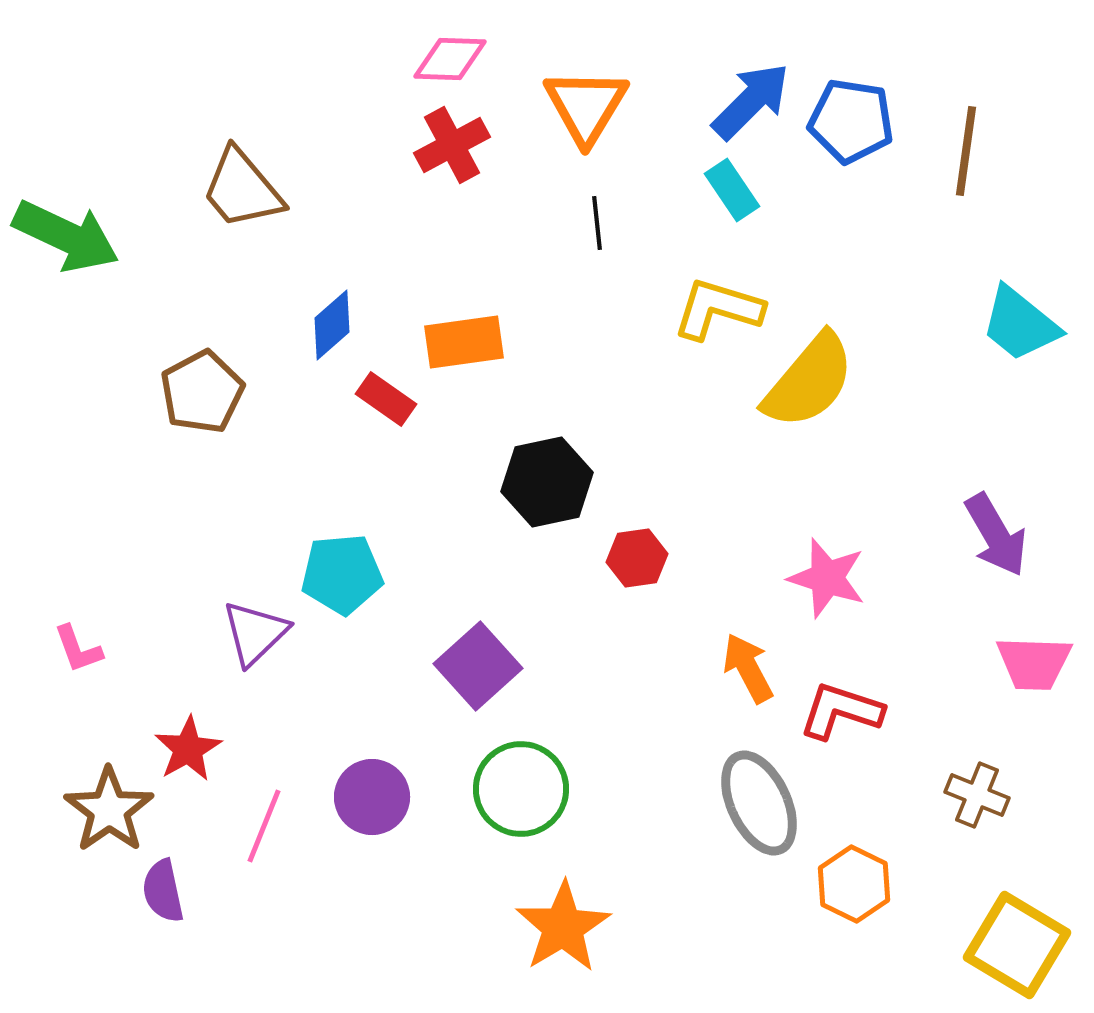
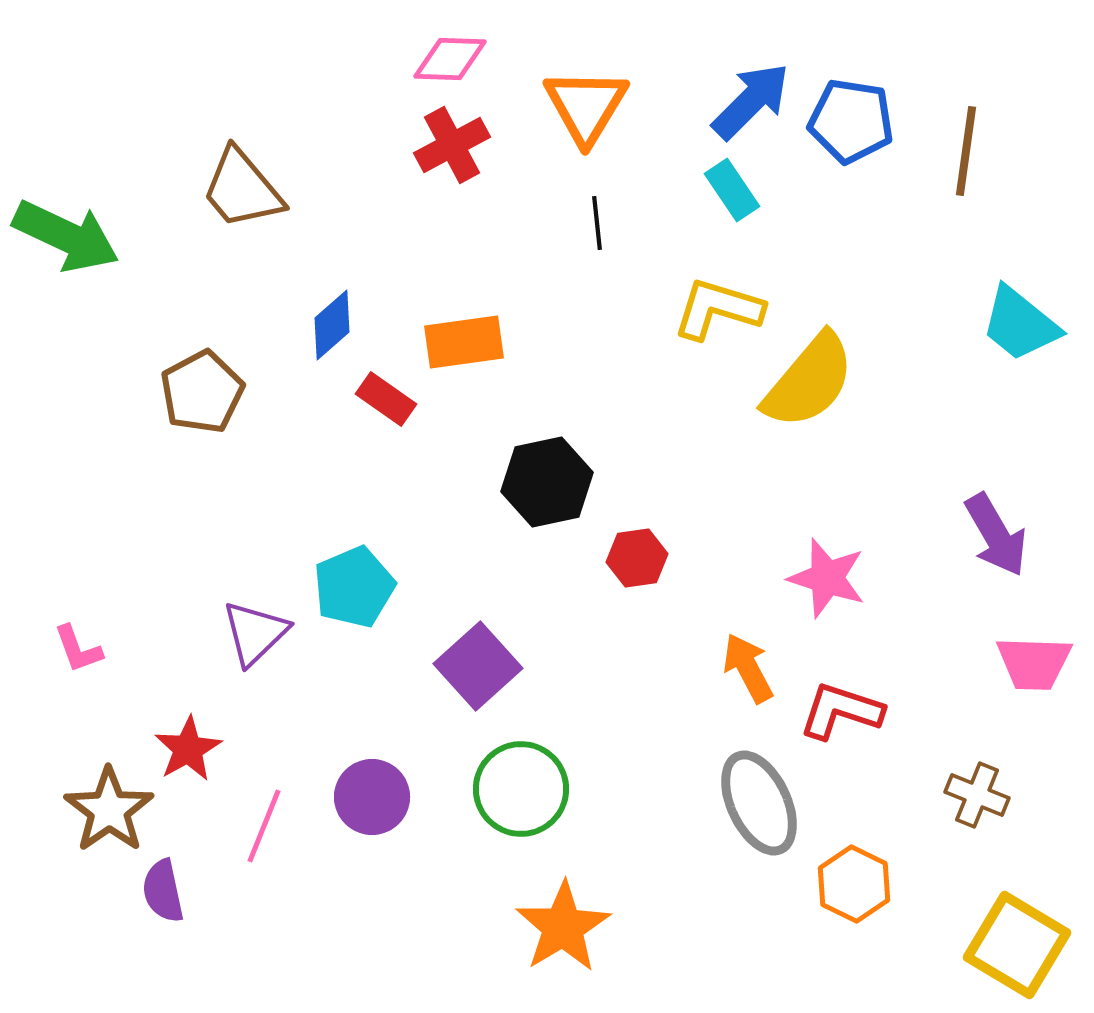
cyan pentagon: moved 12 px right, 13 px down; rotated 18 degrees counterclockwise
